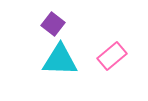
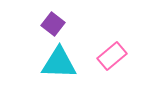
cyan triangle: moved 1 px left, 3 px down
